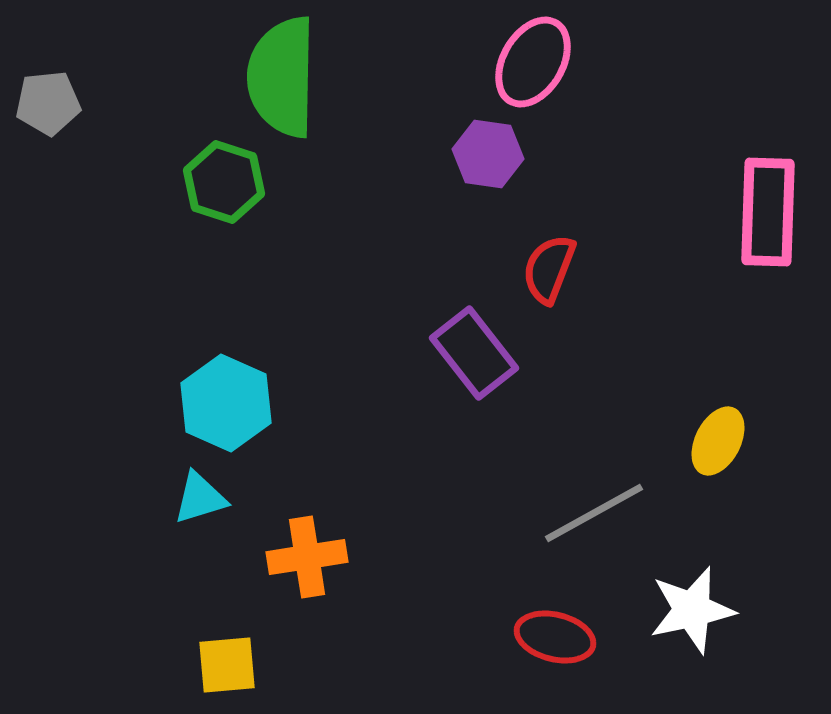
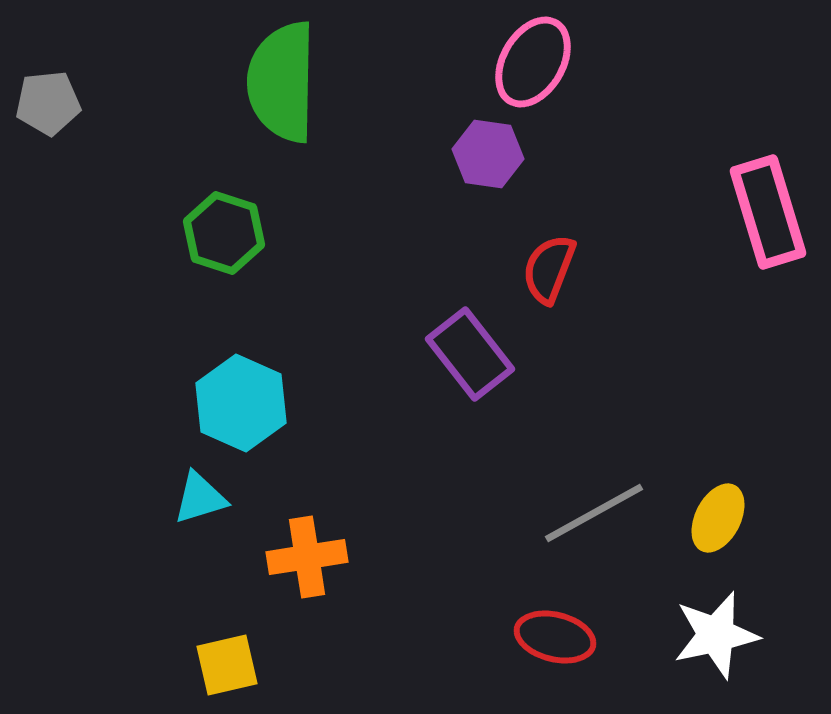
green semicircle: moved 5 px down
green hexagon: moved 51 px down
pink rectangle: rotated 19 degrees counterclockwise
purple rectangle: moved 4 px left, 1 px down
cyan hexagon: moved 15 px right
yellow ellipse: moved 77 px down
white star: moved 24 px right, 25 px down
yellow square: rotated 8 degrees counterclockwise
